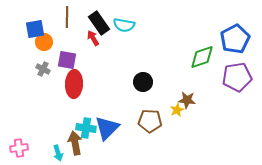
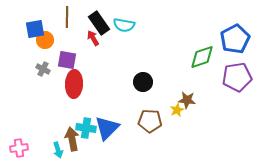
orange circle: moved 1 px right, 2 px up
brown arrow: moved 3 px left, 4 px up
cyan arrow: moved 3 px up
